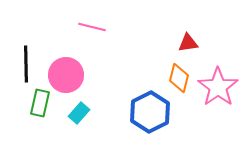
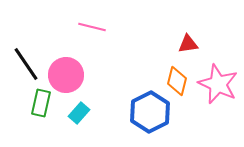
red triangle: moved 1 px down
black line: rotated 33 degrees counterclockwise
orange diamond: moved 2 px left, 3 px down
pink star: moved 3 px up; rotated 12 degrees counterclockwise
green rectangle: moved 1 px right
